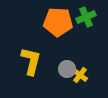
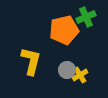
orange pentagon: moved 6 px right, 8 px down; rotated 16 degrees counterclockwise
gray circle: moved 1 px down
yellow cross: rotated 21 degrees clockwise
